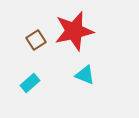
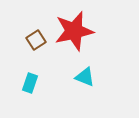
cyan triangle: moved 2 px down
cyan rectangle: rotated 30 degrees counterclockwise
